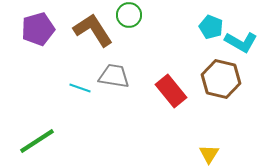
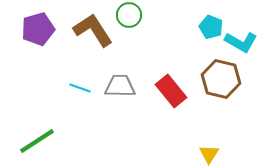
gray trapezoid: moved 6 px right, 10 px down; rotated 8 degrees counterclockwise
